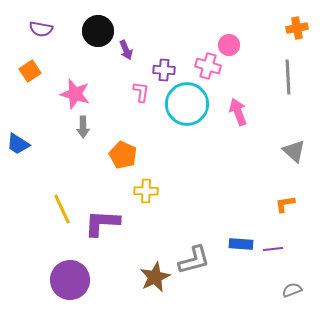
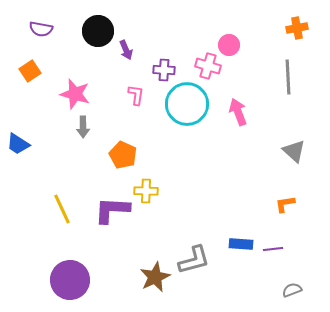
pink L-shape: moved 5 px left, 3 px down
purple L-shape: moved 10 px right, 13 px up
